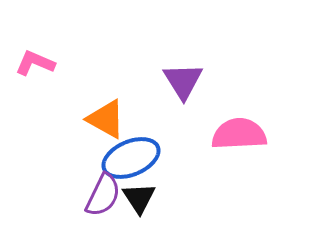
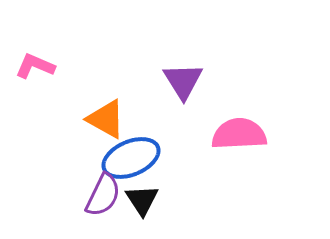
pink L-shape: moved 3 px down
black triangle: moved 3 px right, 2 px down
